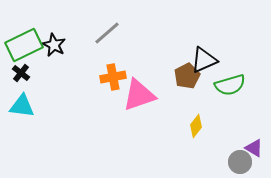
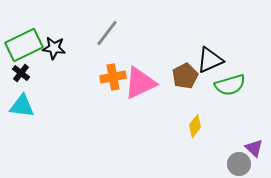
gray line: rotated 12 degrees counterclockwise
black star: moved 3 px down; rotated 20 degrees counterclockwise
black triangle: moved 6 px right
brown pentagon: moved 2 px left
pink triangle: moved 1 px right, 12 px up; rotated 6 degrees counterclockwise
yellow diamond: moved 1 px left
purple triangle: rotated 12 degrees clockwise
gray circle: moved 1 px left, 2 px down
